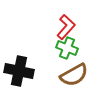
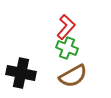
black cross: moved 2 px right, 2 px down
brown semicircle: moved 1 px left, 1 px down
